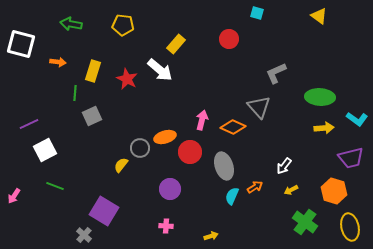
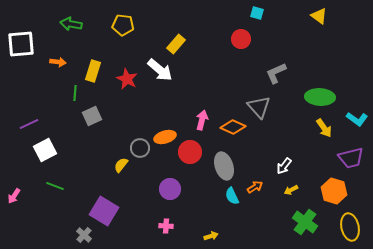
red circle at (229, 39): moved 12 px right
white square at (21, 44): rotated 20 degrees counterclockwise
yellow arrow at (324, 128): rotated 60 degrees clockwise
cyan semicircle at (232, 196): rotated 48 degrees counterclockwise
